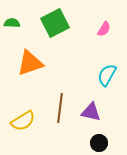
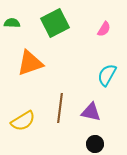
black circle: moved 4 px left, 1 px down
